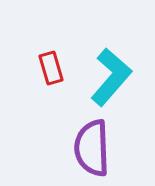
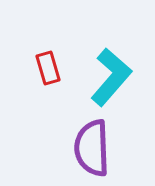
red rectangle: moved 3 px left
